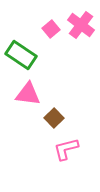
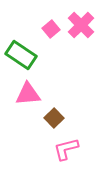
pink cross: rotated 8 degrees clockwise
pink triangle: rotated 12 degrees counterclockwise
